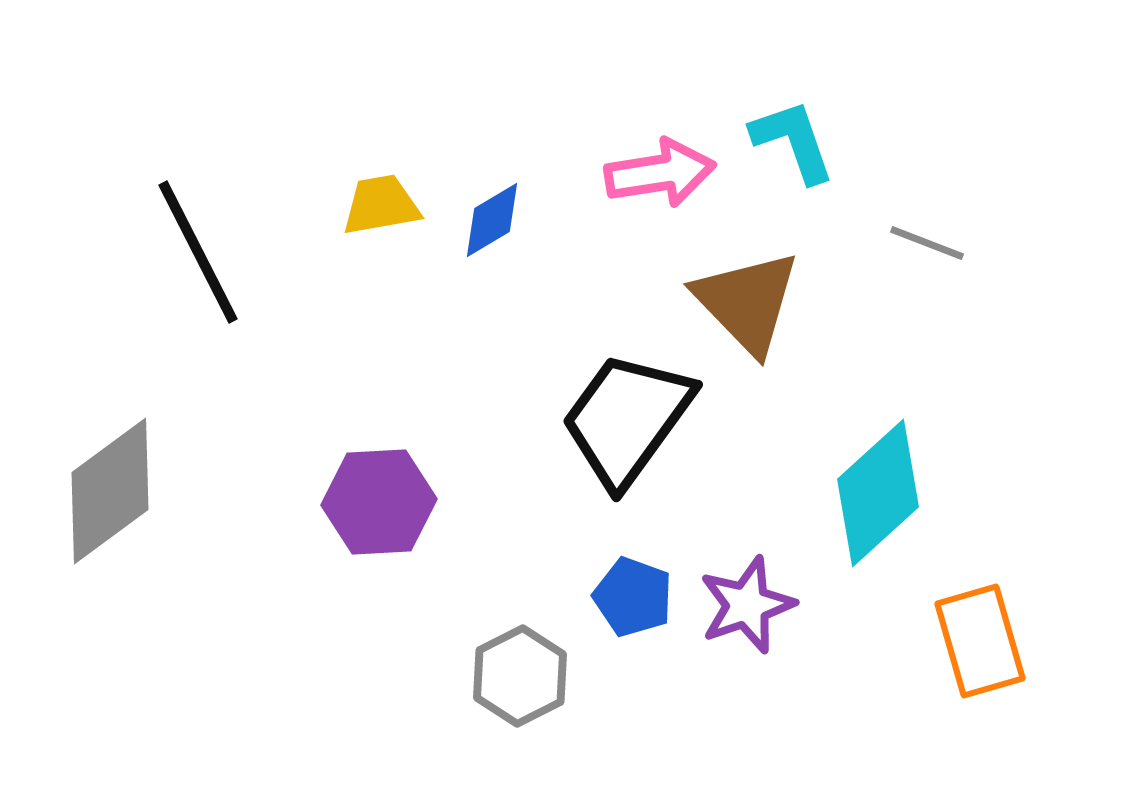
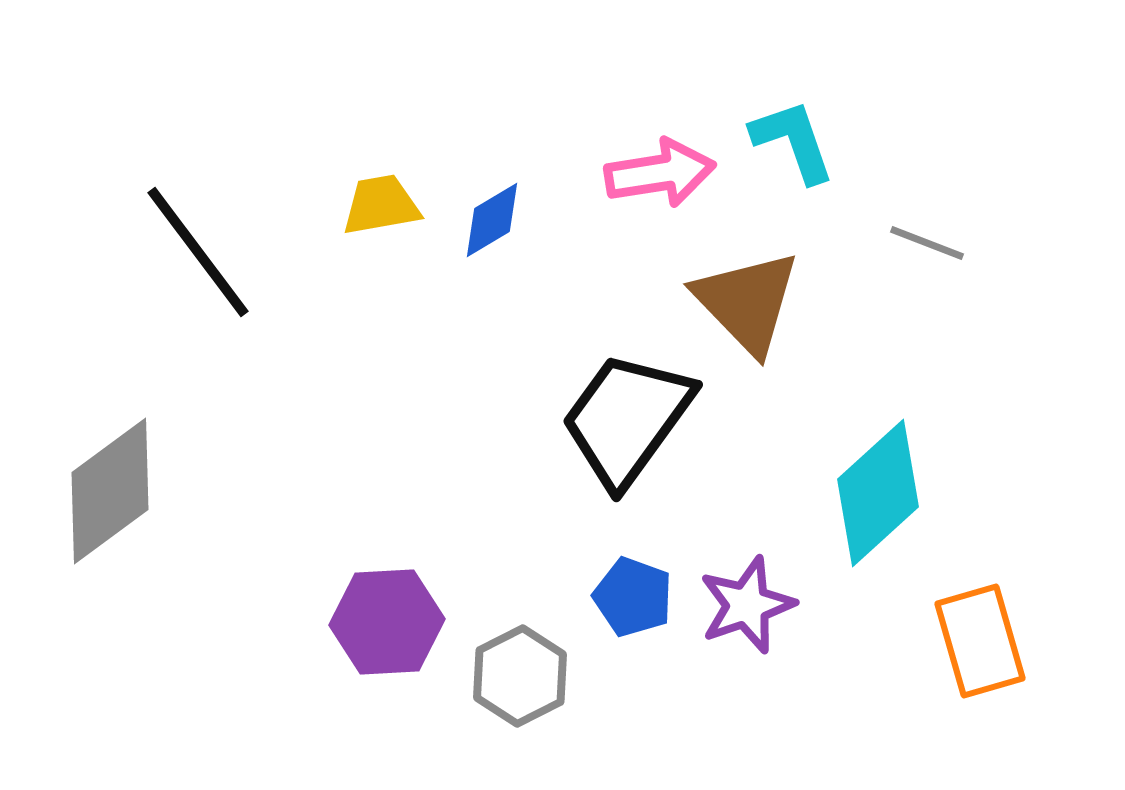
black line: rotated 10 degrees counterclockwise
purple hexagon: moved 8 px right, 120 px down
